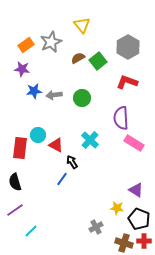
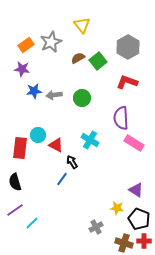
cyan cross: rotated 12 degrees counterclockwise
cyan line: moved 1 px right, 8 px up
